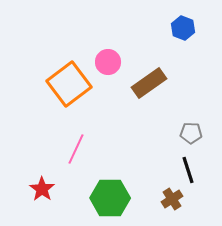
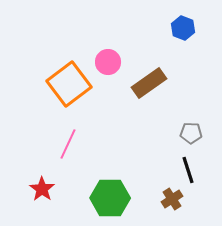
pink line: moved 8 px left, 5 px up
